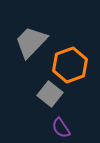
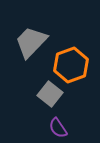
orange hexagon: moved 1 px right
purple semicircle: moved 3 px left
